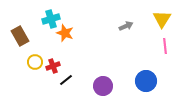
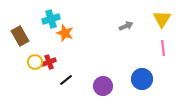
pink line: moved 2 px left, 2 px down
red cross: moved 4 px left, 4 px up
blue circle: moved 4 px left, 2 px up
